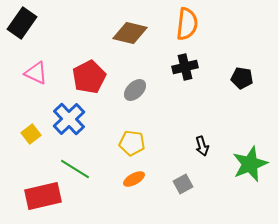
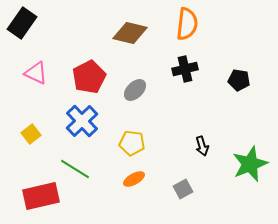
black cross: moved 2 px down
black pentagon: moved 3 px left, 2 px down
blue cross: moved 13 px right, 2 px down
gray square: moved 5 px down
red rectangle: moved 2 px left
